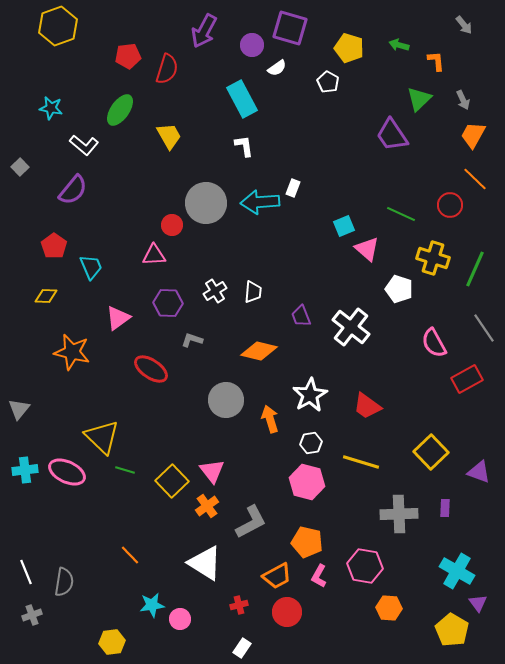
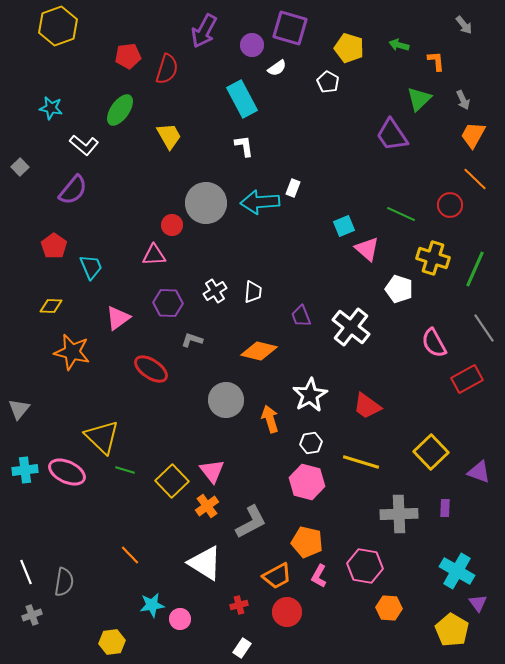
yellow diamond at (46, 296): moved 5 px right, 10 px down
